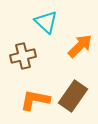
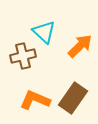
cyan triangle: moved 2 px left, 10 px down
brown rectangle: moved 2 px down
orange L-shape: rotated 12 degrees clockwise
